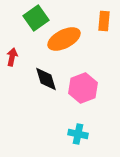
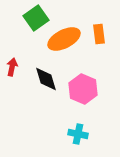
orange rectangle: moved 5 px left, 13 px down; rotated 12 degrees counterclockwise
red arrow: moved 10 px down
pink hexagon: moved 1 px down; rotated 16 degrees counterclockwise
